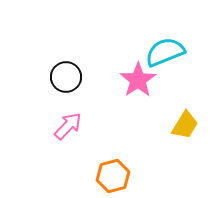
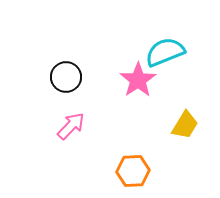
pink arrow: moved 3 px right
orange hexagon: moved 20 px right, 5 px up; rotated 12 degrees clockwise
